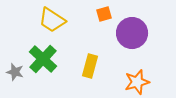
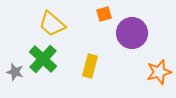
yellow trapezoid: moved 4 px down; rotated 8 degrees clockwise
orange star: moved 22 px right, 10 px up
